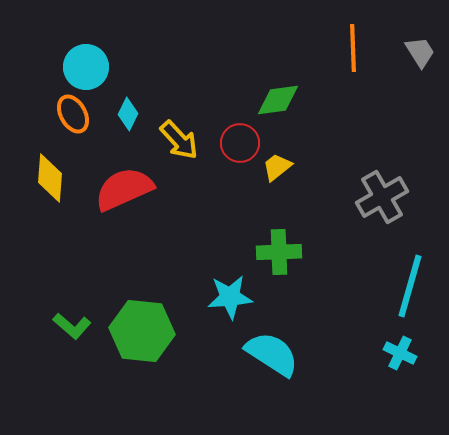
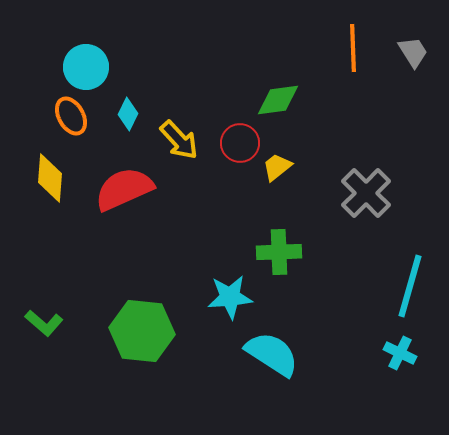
gray trapezoid: moved 7 px left
orange ellipse: moved 2 px left, 2 px down
gray cross: moved 16 px left, 4 px up; rotated 15 degrees counterclockwise
green L-shape: moved 28 px left, 3 px up
